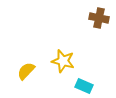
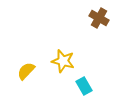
brown cross: rotated 18 degrees clockwise
cyan rectangle: rotated 36 degrees clockwise
